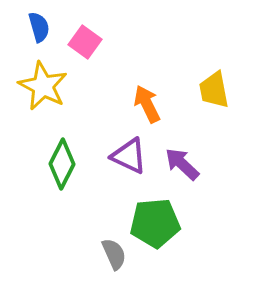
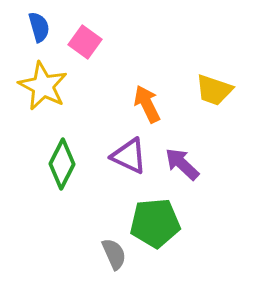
yellow trapezoid: rotated 60 degrees counterclockwise
